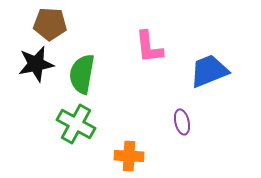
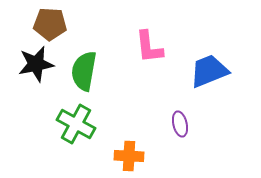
green semicircle: moved 2 px right, 3 px up
purple ellipse: moved 2 px left, 2 px down
